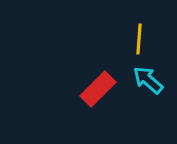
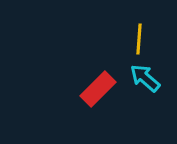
cyan arrow: moved 3 px left, 2 px up
